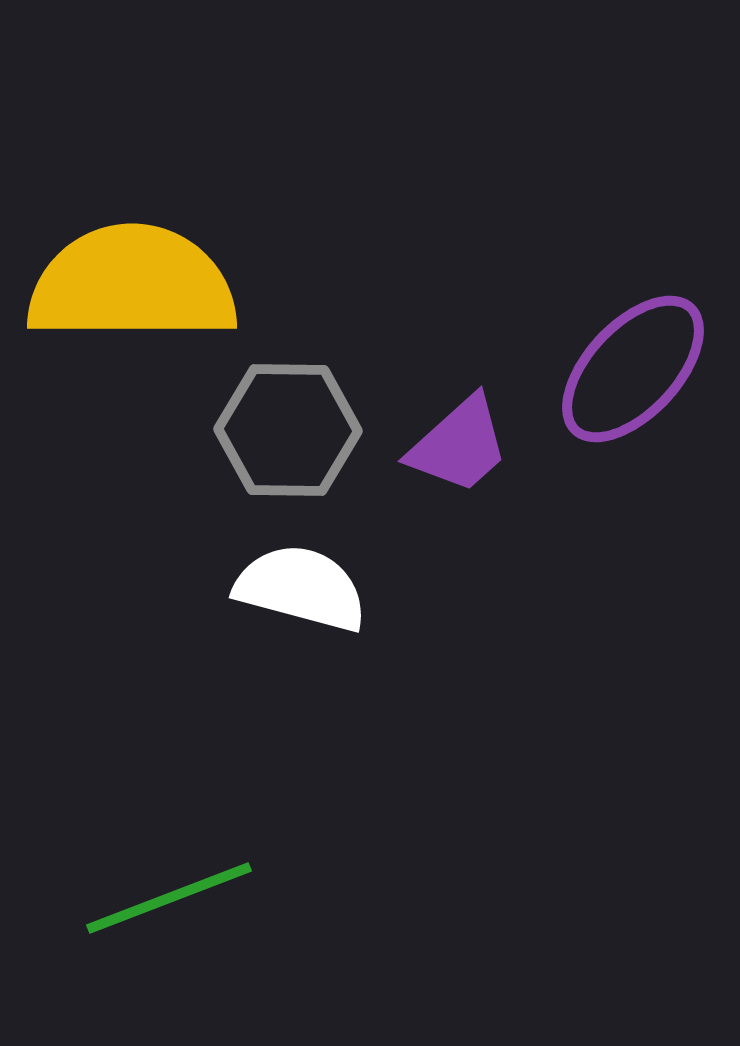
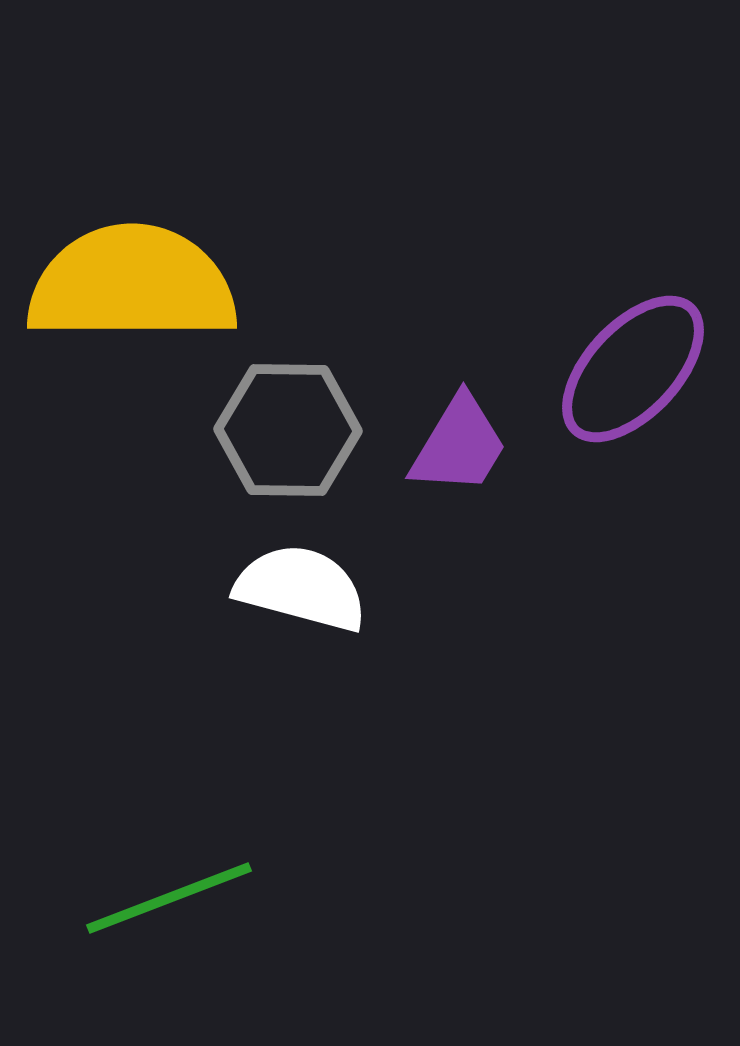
purple trapezoid: rotated 17 degrees counterclockwise
